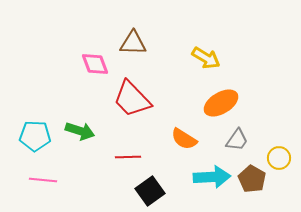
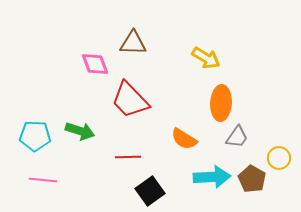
red trapezoid: moved 2 px left, 1 px down
orange ellipse: rotated 56 degrees counterclockwise
gray trapezoid: moved 3 px up
